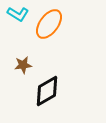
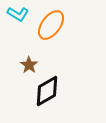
orange ellipse: moved 2 px right, 1 px down
brown star: moved 6 px right; rotated 30 degrees counterclockwise
